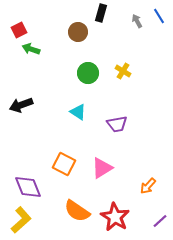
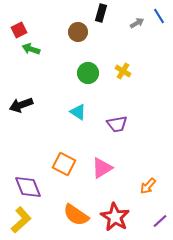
gray arrow: moved 2 px down; rotated 88 degrees clockwise
orange semicircle: moved 1 px left, 4 px down
